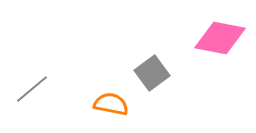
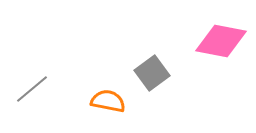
pink diamond: moved 1 px right, 3 px down
orange semicircle: moved 3 px left, 3 px up
